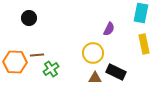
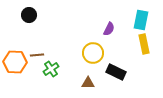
cyan rectangle: moved 7 px down
black circle: moved 3 px up
brown triangle: moved 7 px left, 5 px down
